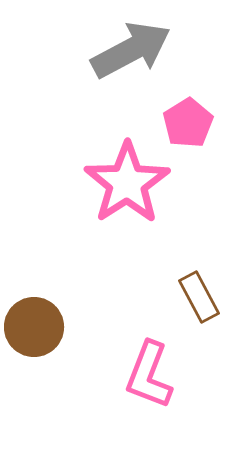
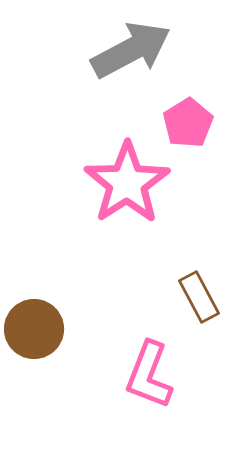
brown circle: moved 2 px down
